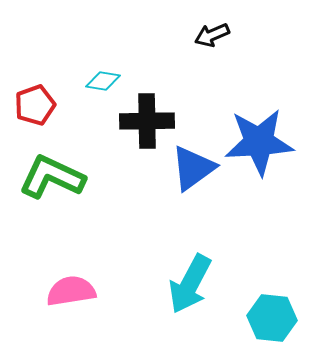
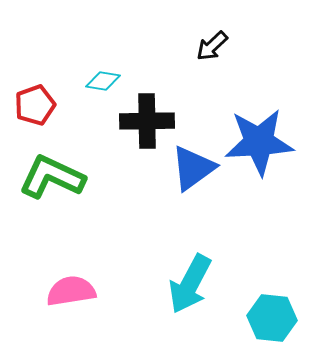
black arrow: moved 11 px down; rotated 20 degrees counterclockwise
